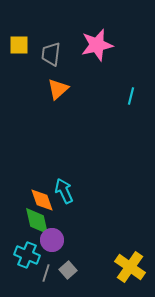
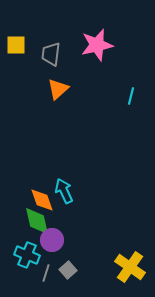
yellow square: moved 3 px left
